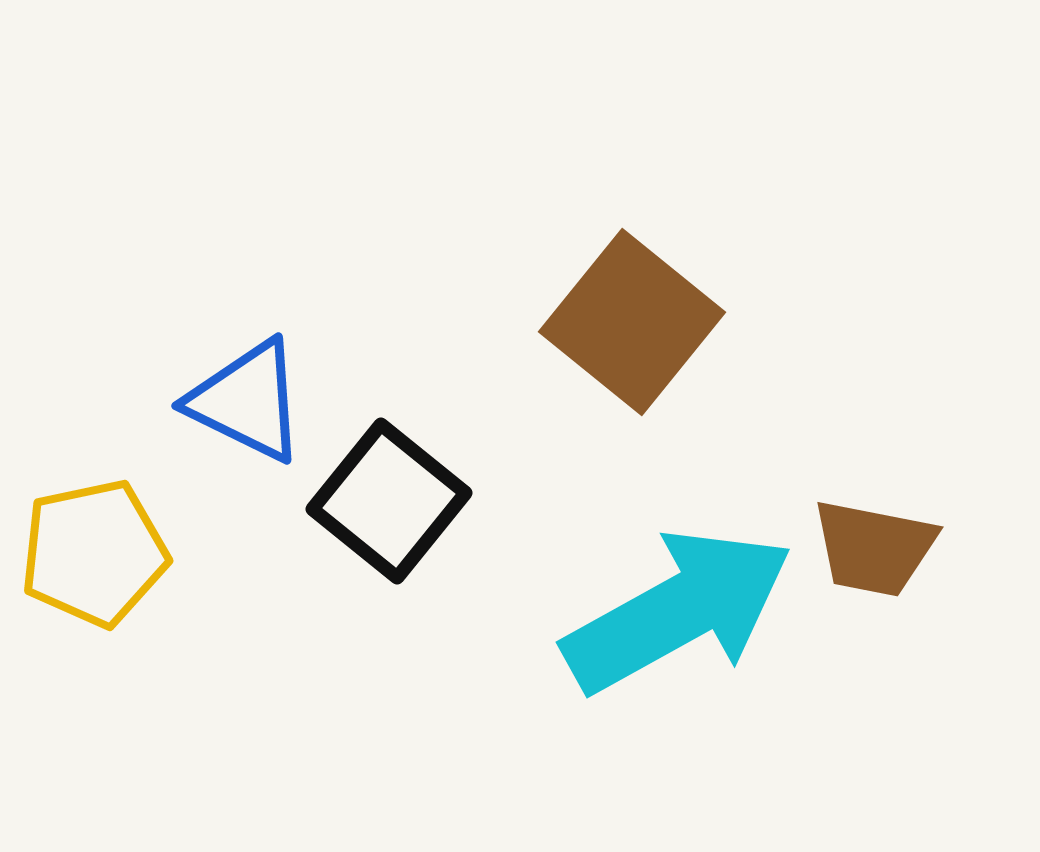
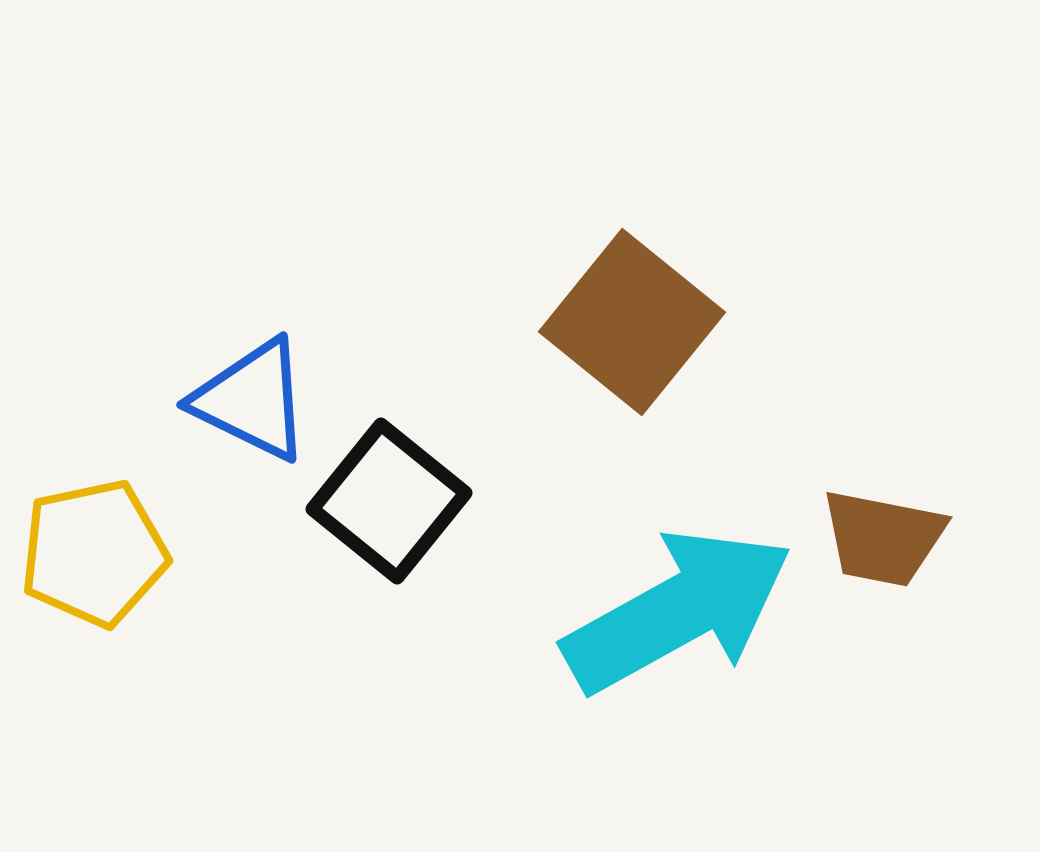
blue triangle: moved 5 px right, 1 px up
brown trapezoid: moved 9 px right, 10 px up
